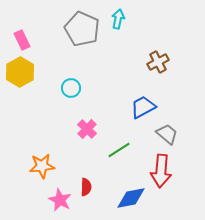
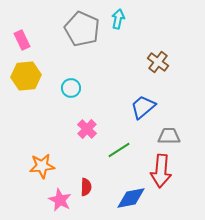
brown cross: rotated 25 degrees counterclockwise
yellow hexagon: moved 6 px right, 4 px down; rotated 24 degrees clockwise
blue trapezoid: rotated 12 degrees counterclockwise
gray trapezoid: moved 2 px right, 2 px down; rotated 40 degrees counterclockwise
